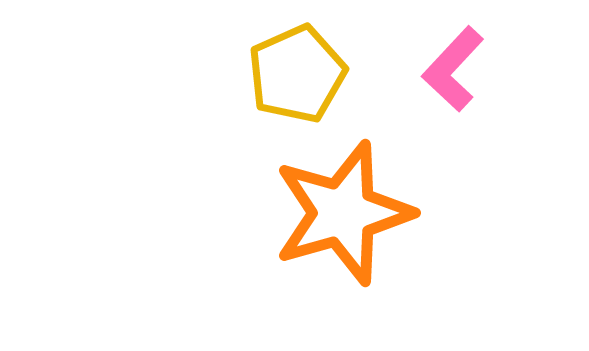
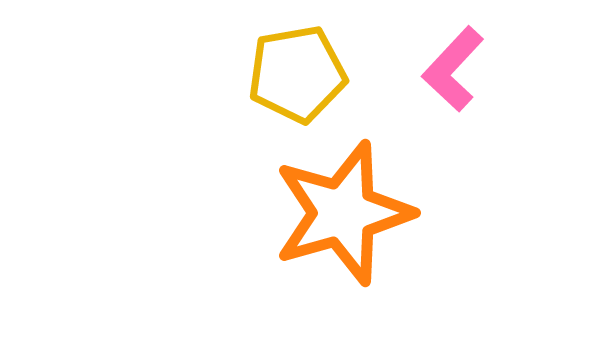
yellow pentagon: rotated 14 degrees clockwise
